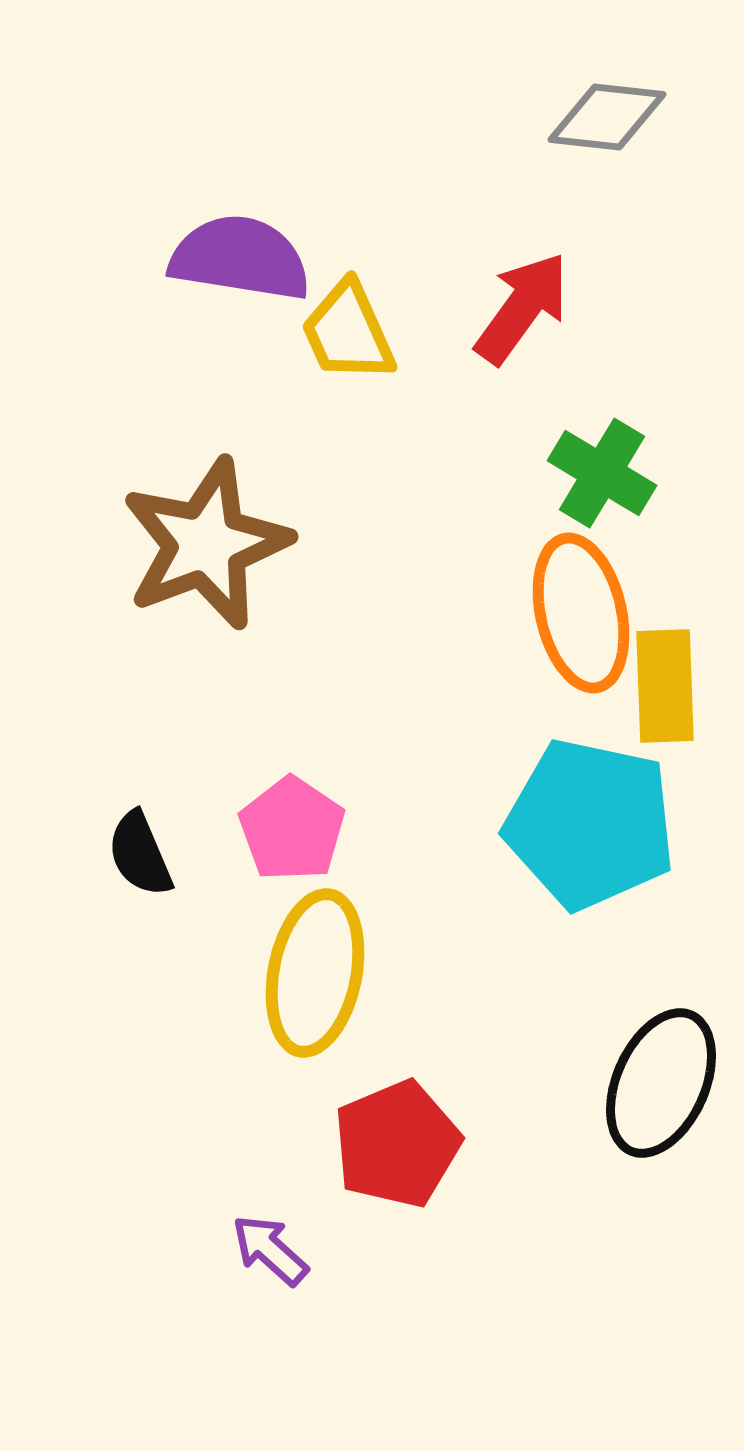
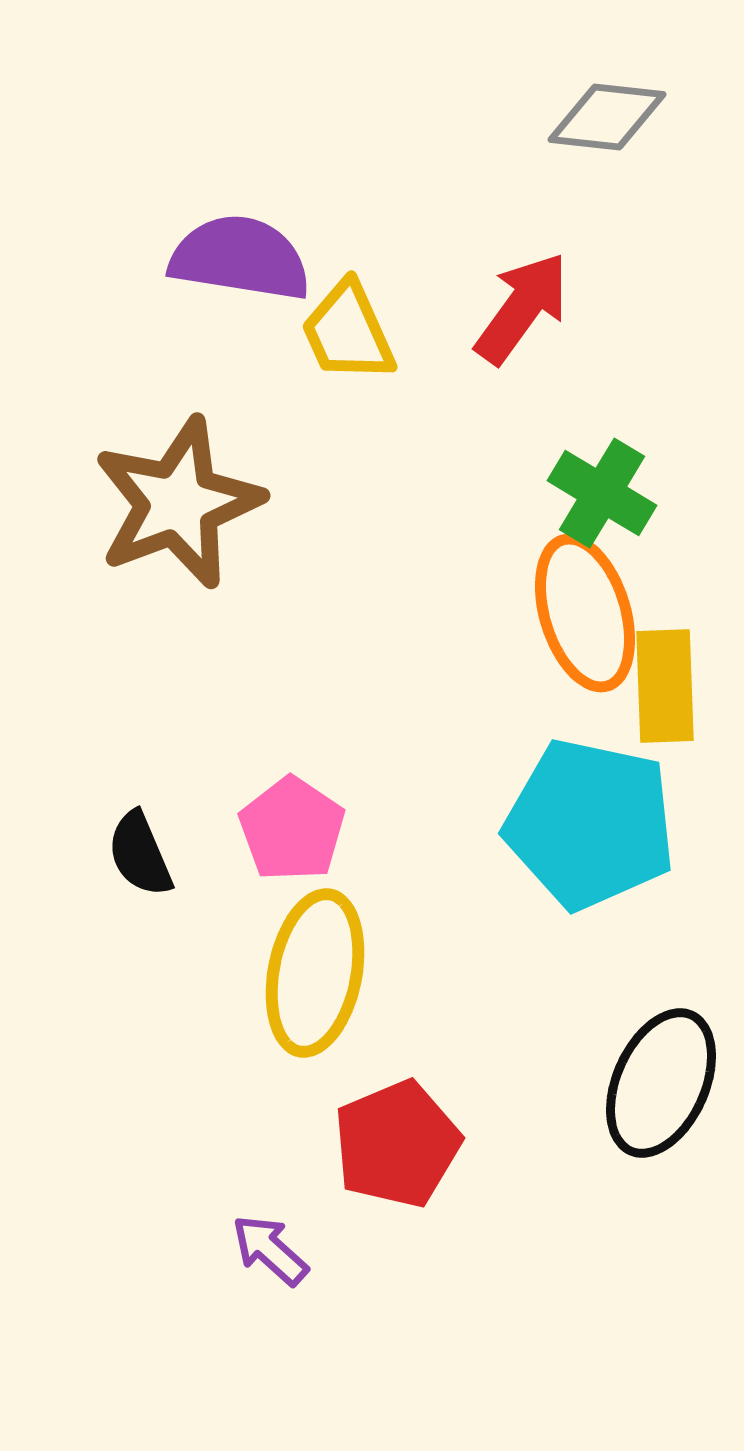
green cross: moved 20 px down
brown star: moved 28 px left, 41 px up
orange ellipse: moved 4 px right; rotated 4 degrees counterclockwise
